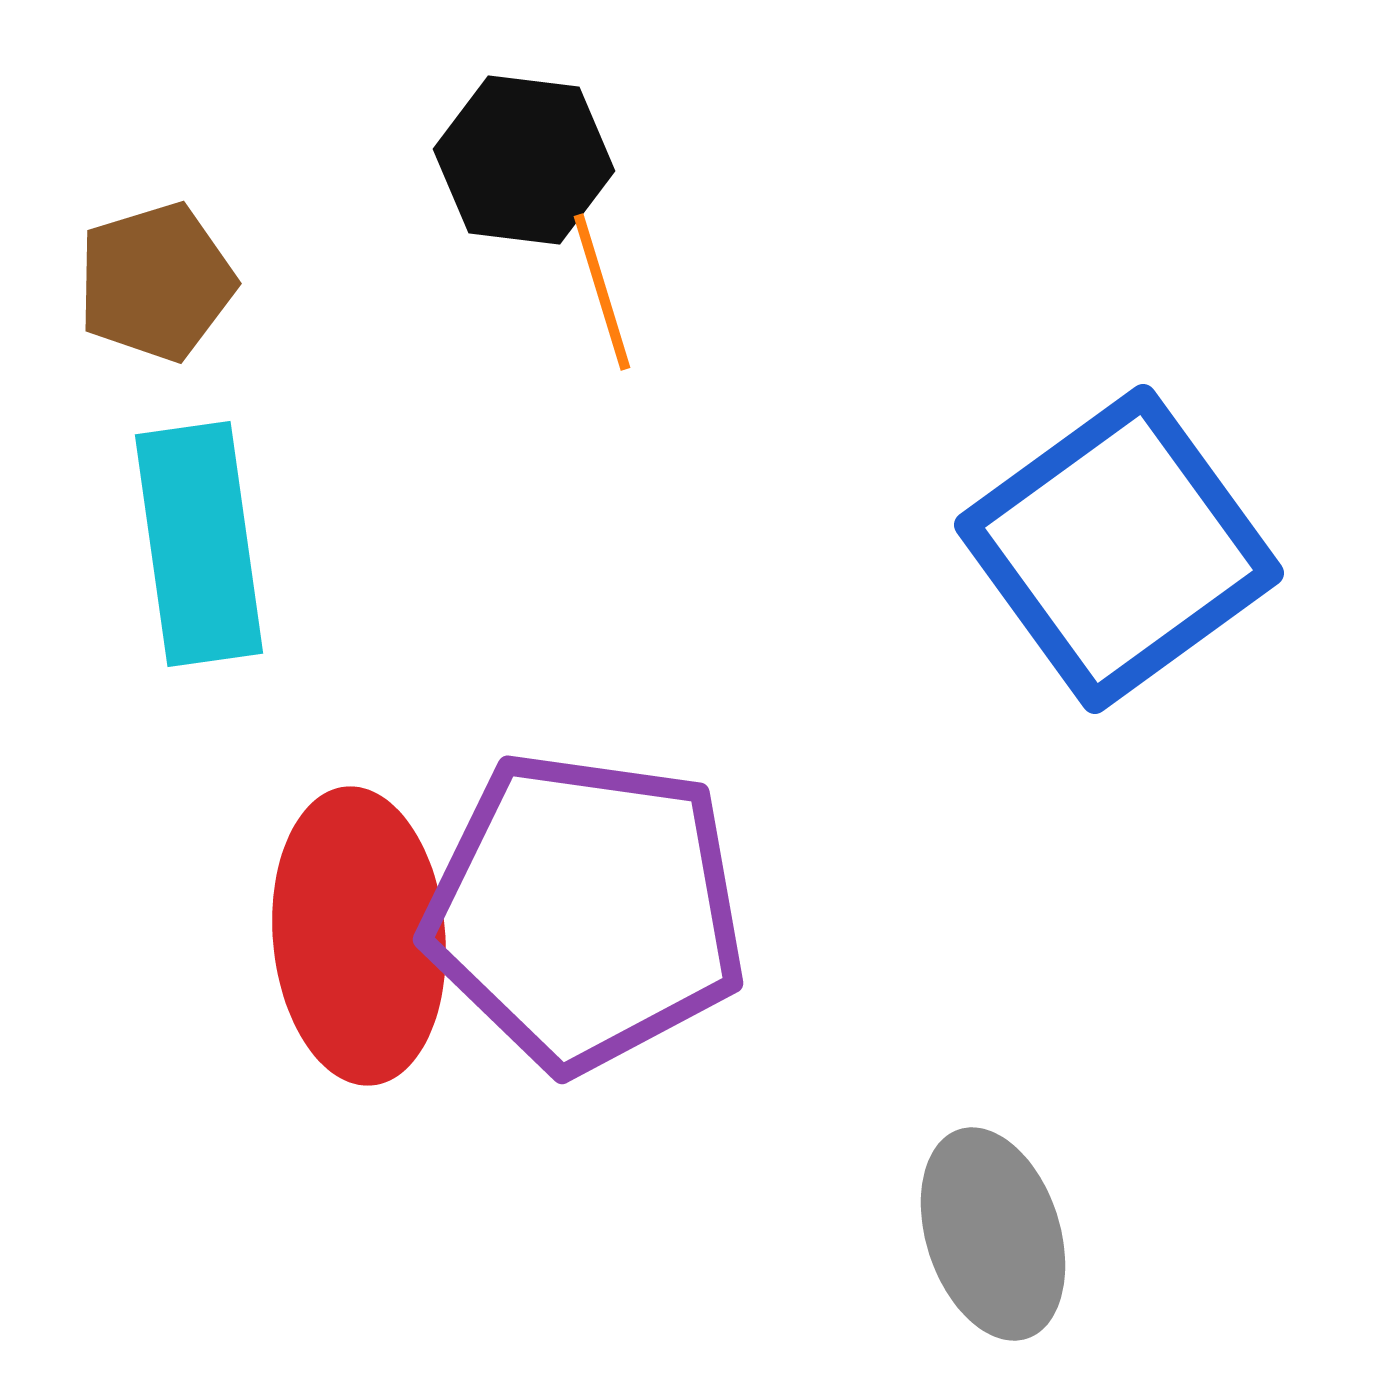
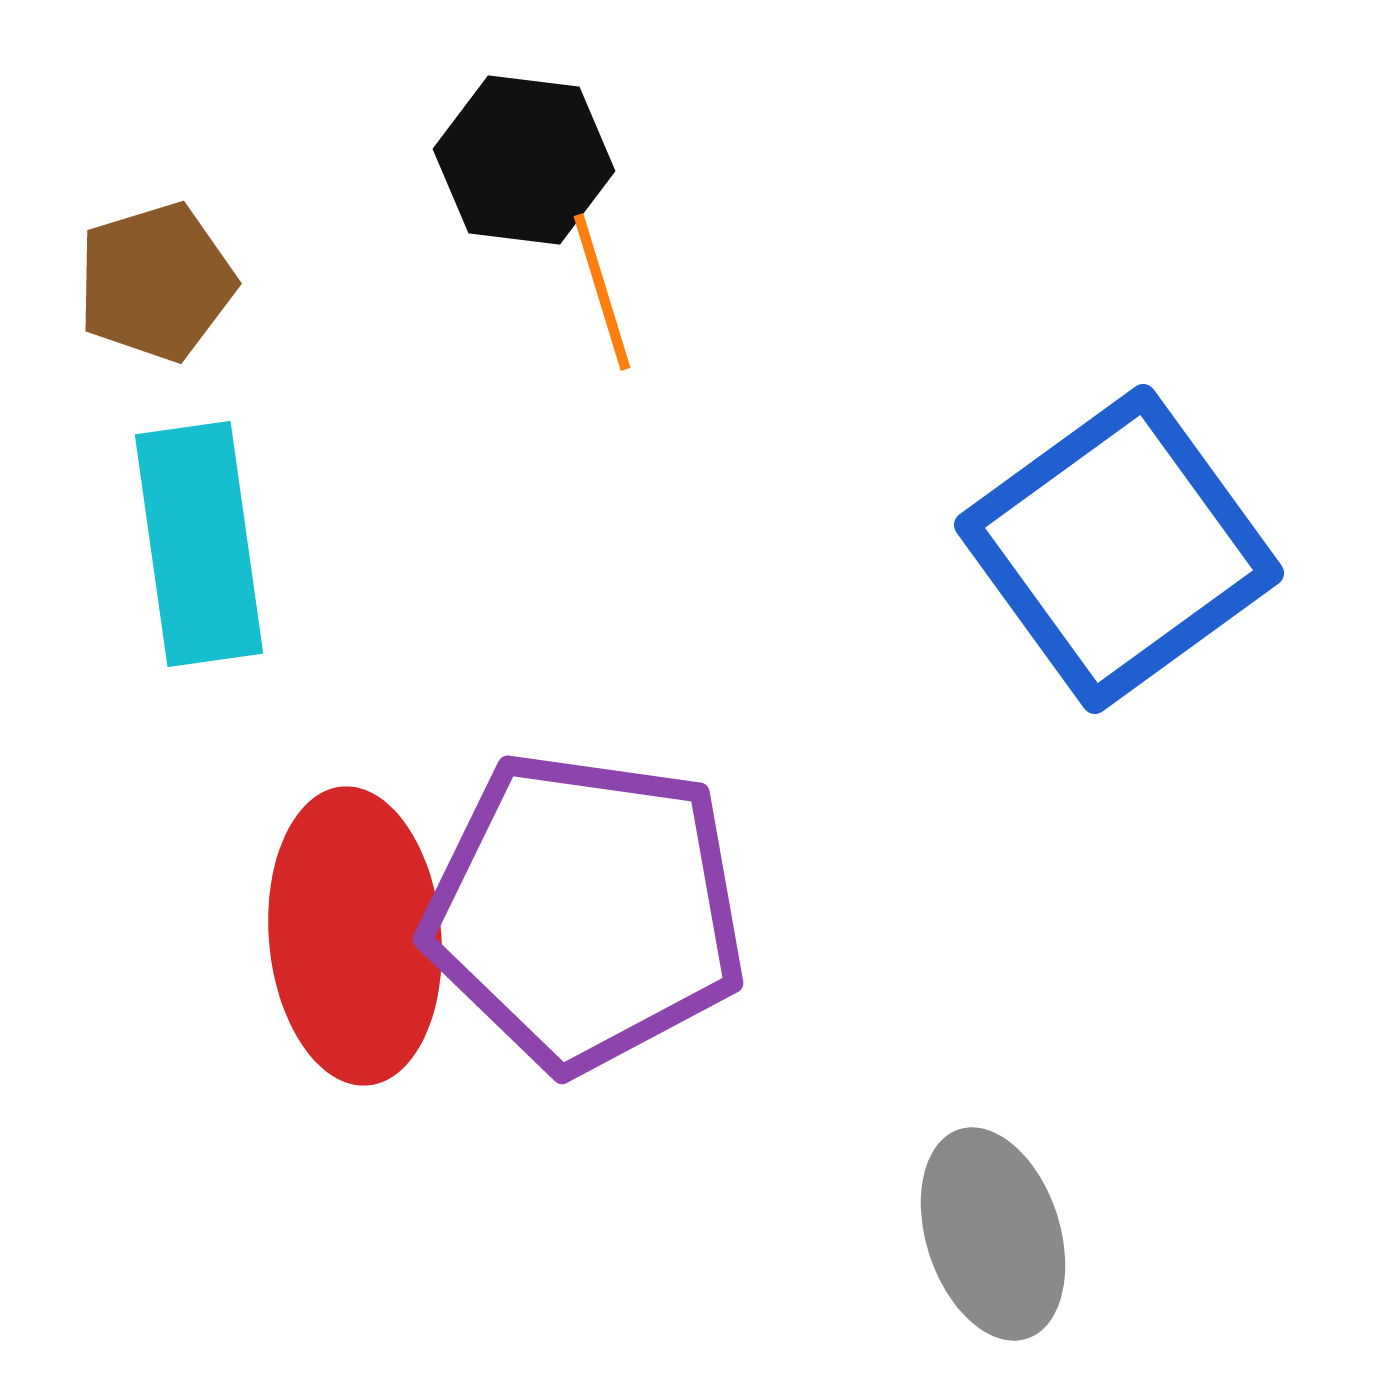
red ellipse: moved 4 px left
